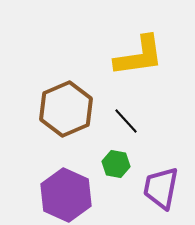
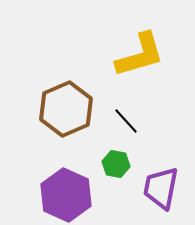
yellow L-shape: moved 1 px right, 1 px up; rotated 8 degrees counterclockwise
